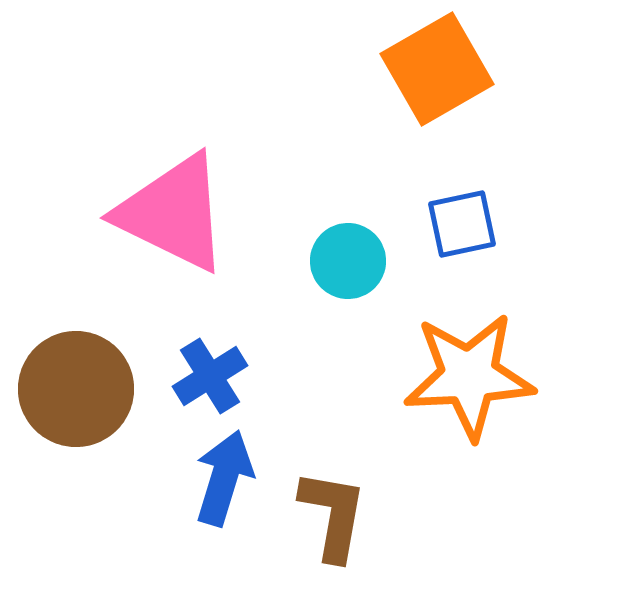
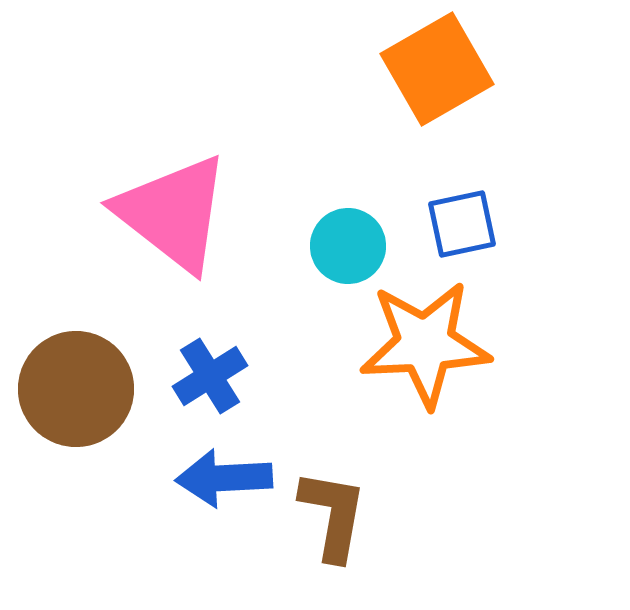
pink triangle: rotated 12 degrees clockwise
cyan circle: moved 15 px up
orange star: moved 44 px left, 32 px up
blue arrow: rotated 110 degrees counterclockwise
